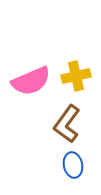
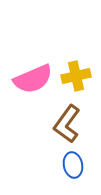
pink semicircle: moved 2 px right, 2 px up
